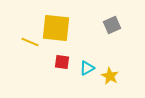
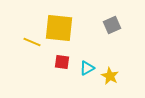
yellow square: moved 3 px right
yellow line: moved 2 px right
